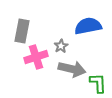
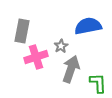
gray arrow: moved 1 px left; rotated 84 degrees counterclockwise
